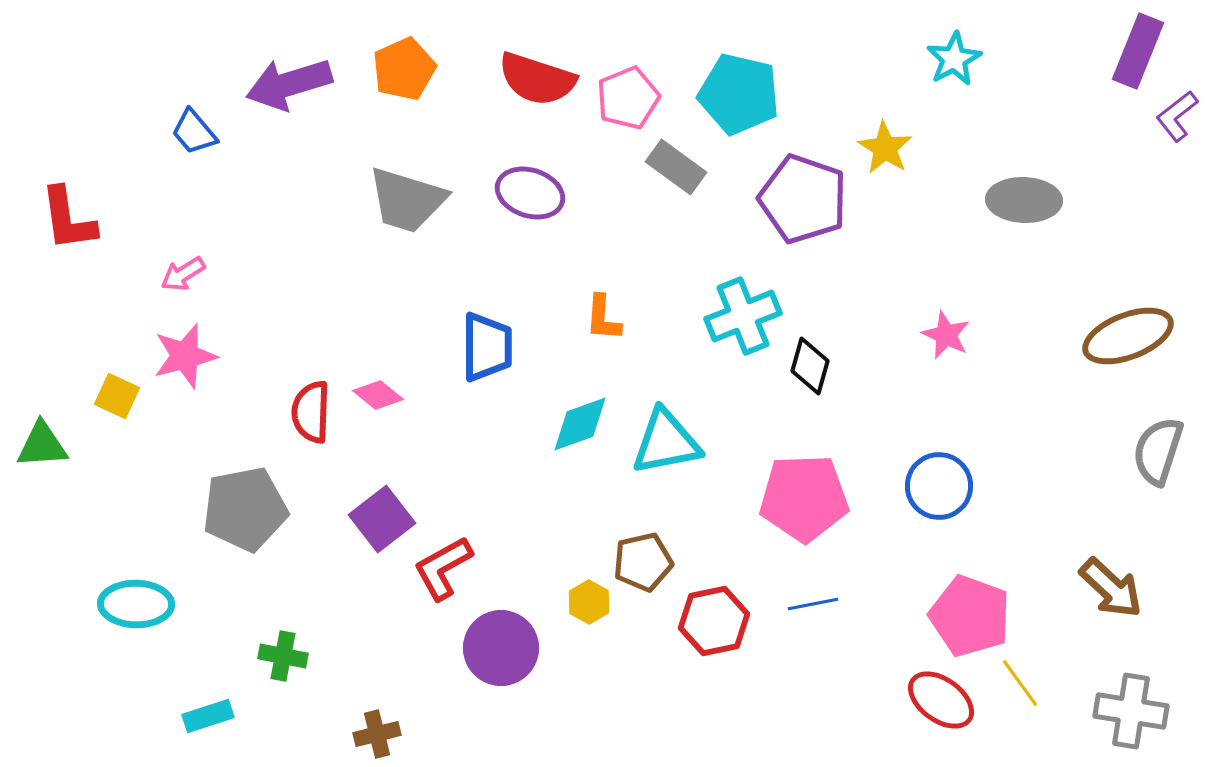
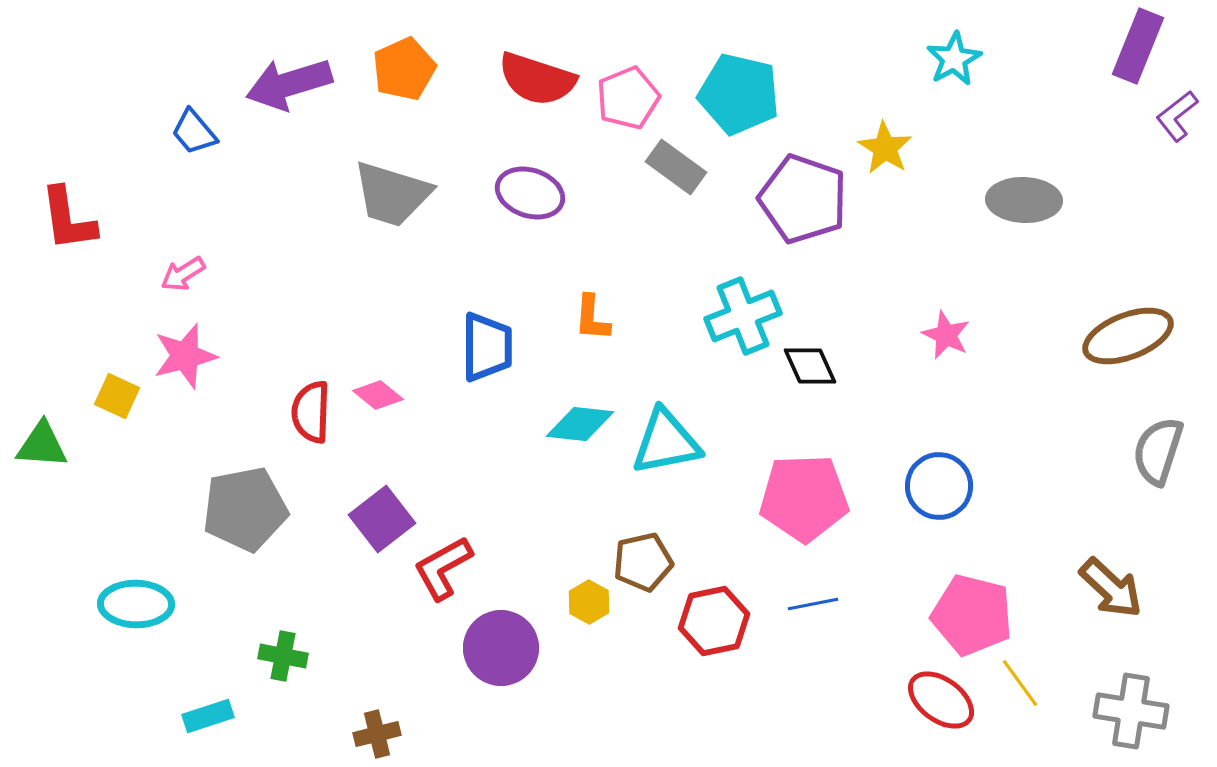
purple rectangle at (1138, 51): moved 5 px up
gray trapezoid at (407, 200): moved 15 px left, 6 px up
orange L-shape at (603, 318): moved 11 px left
black diamond at (810, 366): rotated 40 degrees counterclockwise
cyan diamond at (580, 424): rotated 26 degrees clockwise
green triangle at (42, 445): rotated 8 degrees clockwise
pink pentagon at (970, 616): moved 2 px right, 1 px up; rotated 6 degrees counterclockwise
